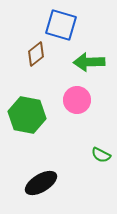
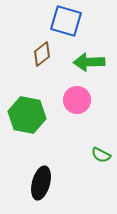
blue square: moved 5 px right, 4 px up
brown diamond: moved 6 px right
black ellipse: rotated 44 degrees counterclockwise
